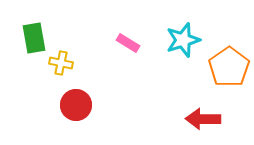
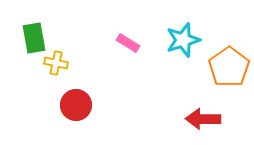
yellow cross: moved 5 px left
